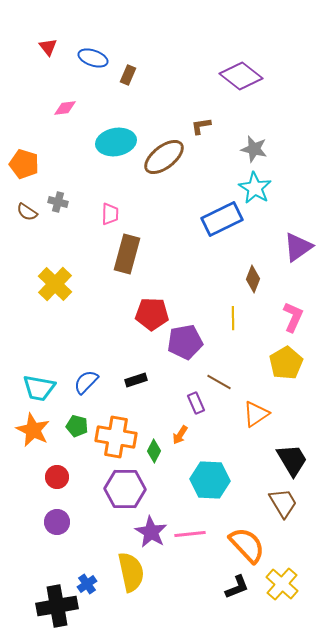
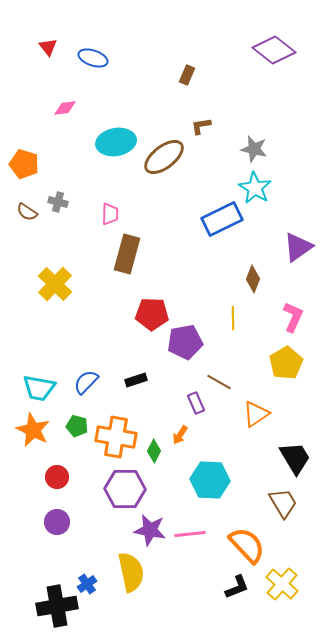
brown rectangle at (128, 75): moved 59 px right
purple diamond at (241, 76): moved 33 px right, 26 px up
black trapezoid at (292, 460): moved 3 px right, 2 px up
purple star at (151, 532): moved 1 px left, 2 px up; rotated 20 degrees counterclockwise
